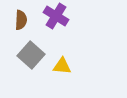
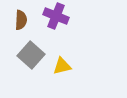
purple cross: rotated 10 degrees counterclockwise
yellow triangle: rotated 18 degrees counterclockwise
